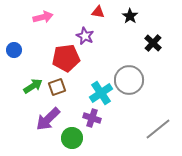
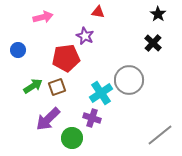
black star: moved 28 px right, 2 px up
blue circle: moved 4 px right
gray line: moved 2 px right, 6 px down
